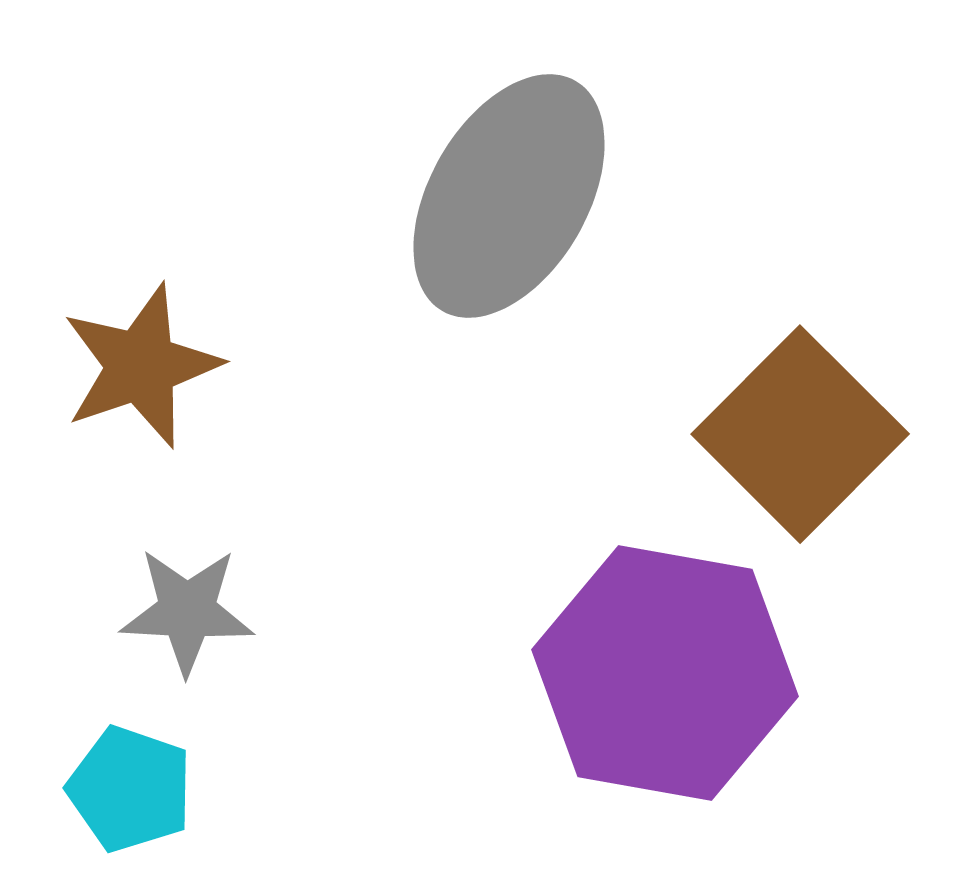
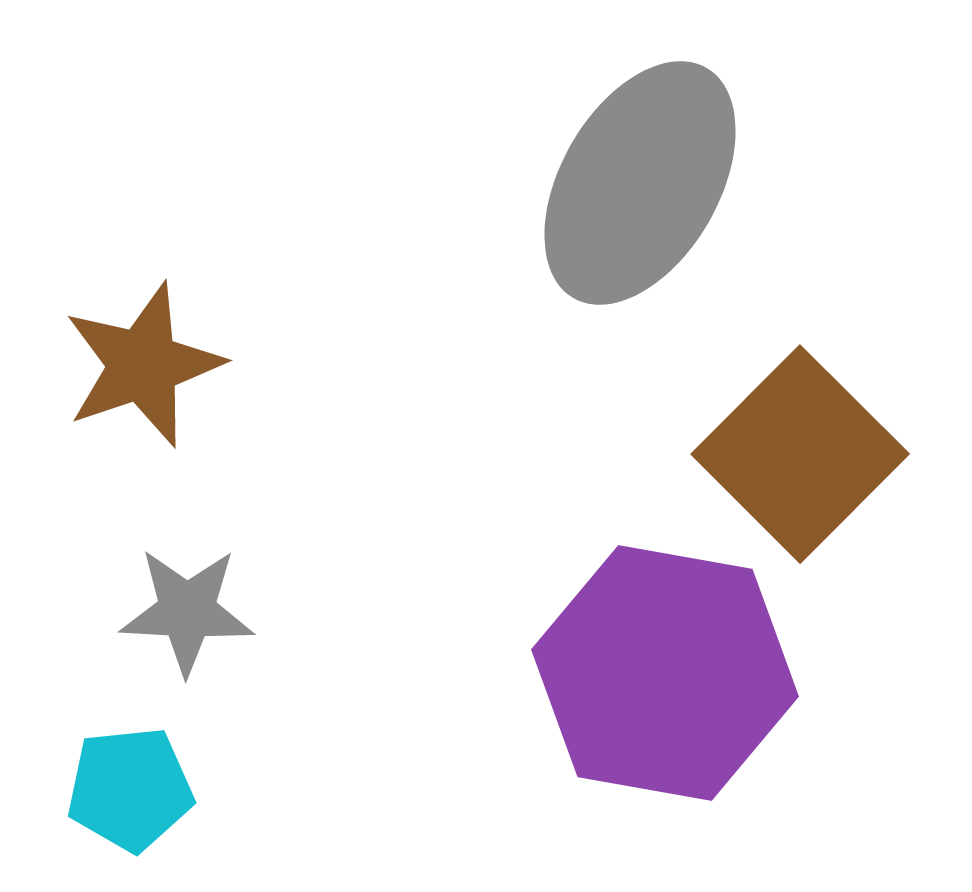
gray ellipse: moved 131 px right, 13 px up
brown star: moved 2 px right, 1 px up
brown square: moved 20 px down
cyan pentagon: rotated 25 degrees counterclockwise
